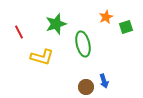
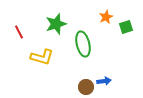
blue arrow: rotated 80 degrees counterclockwise
